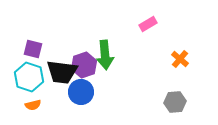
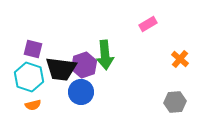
black trapezoid: moved 1 px left, 3 px up
